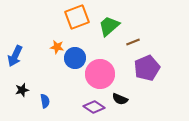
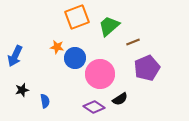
black semicircle: rotated 56 degrees counterclockwise
